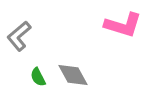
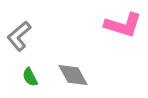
green semicircle: moved 8 px left
